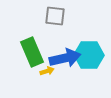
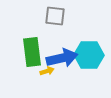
green rectangle: rotated 16 degrees clockwise
blue arrow: moved 3 px left
